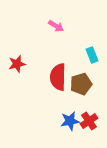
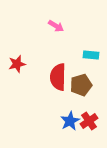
cyan rectangle: moved 1 px left; rotated 63 degrees counterclockwise
brown pentagon: moved 1 px down
blue star: rotated 18 degrees counterclockwise
